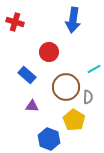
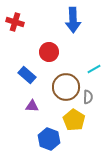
blue arrow: rotated 10 degrees counterclockwise
